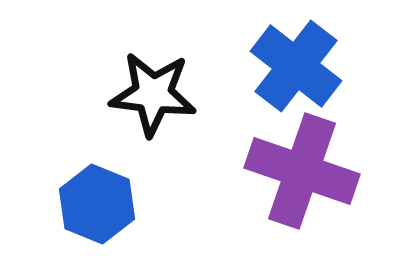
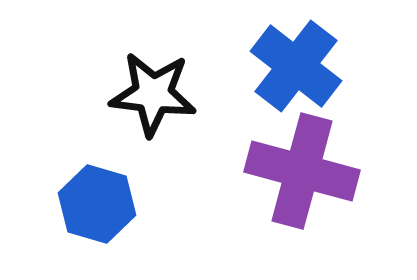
purple cross: rotated 4 degrees counterclockwise
blue hexagon: rotated 6 degrees counterclockwise
